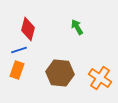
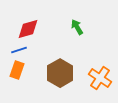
red diamond: rotated 60 degrees clockwise
brown hexagon: rotated 24 degrees clockwise
